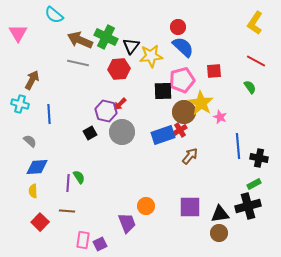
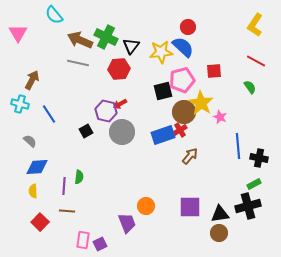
cyan semicircle at (54, 15): rotated 12 degrees clockwise
yellow L-shape at (255, 23): moved 2 px down
red circle at (178, 27): moved 10 px right
yellow star at (151, 56): moved 10 px right, 4 px up
black square at (163, 91): rotated 12 degrees counterclockwise
red arrow at (120, 104): rotated 16 degrees clockwise
blue line at (49, 114): rotated 30 degrees counterclockwise
black square at (90, 133): moved 4 px left, 2 px up
green semicircle at (79, 177): rotated 40 degrees clockwise
purple line at (68, 183): moved 4 px left, 3 px down
